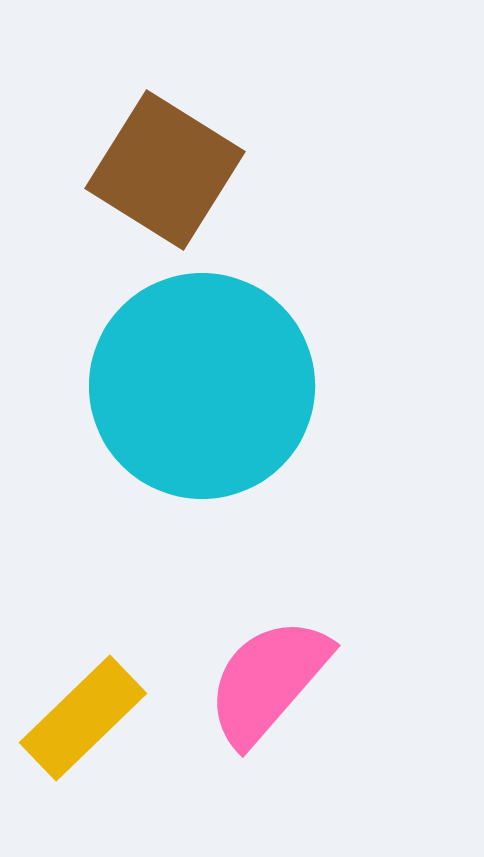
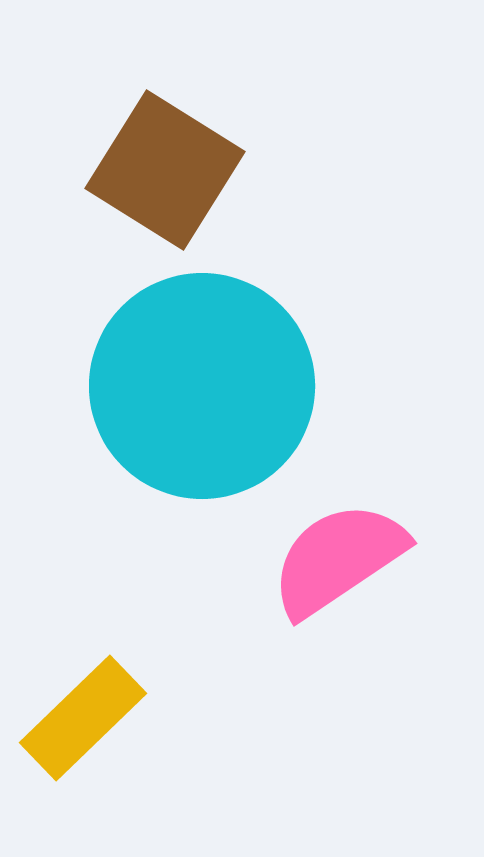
pink semicircle: moved 70 px right, 122 px up; rotated 15 degrees clockwise
